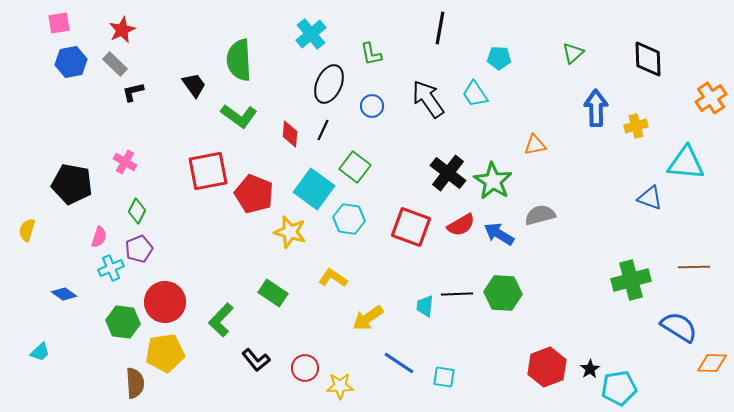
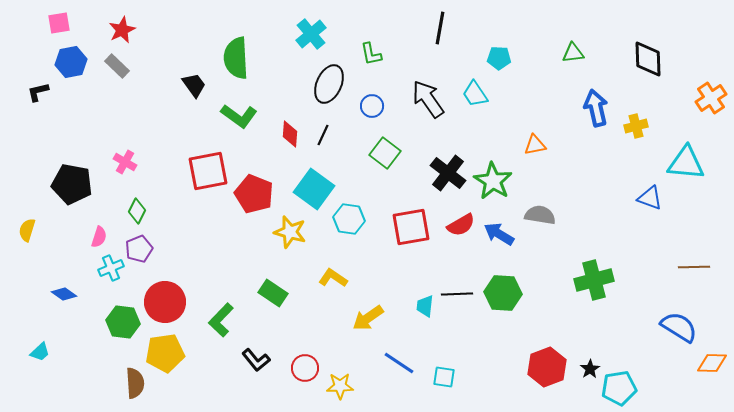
green triangle at (573, 53): rotated 35 degrees clockwise
green semicircle at (239, 60): moved 3 px left, 2 px up
gray rectangle at (115, 64): moved 2 px right, 2 px down
black L-shape at (133, 92): moved 95 px left
blue arrow at (596, 108): rotated 12 degrees counterclockwise
black line at (323, 130): moved 5 px down
green square at (355, 167): moved 30 px right, 14 px up
gray semicircle at (540, 215): rotated 24 degrees clockwise
red square at (411, 227): rotated 30 degrees counterclockwise
green cross at (631, 280): moved 37 px left
